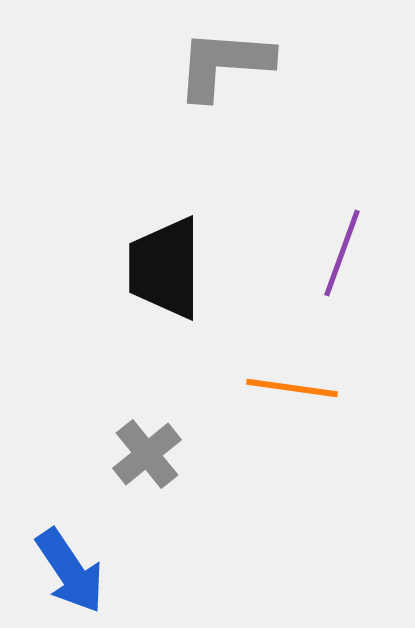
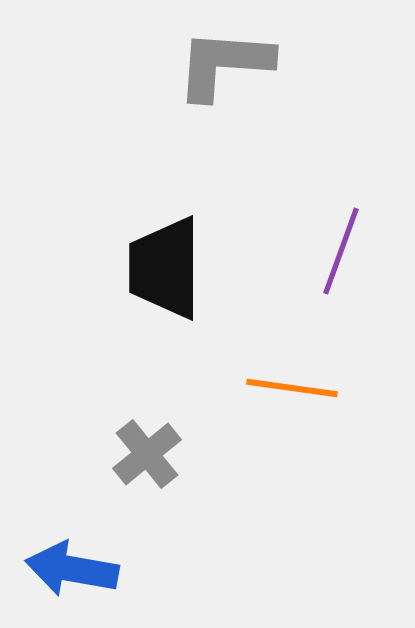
purple line: moved 1 px left, 2 px up
blue arrow: moved 2 px right, 2 px up; rotated 134 degrees clockwise
